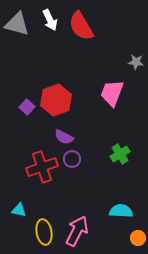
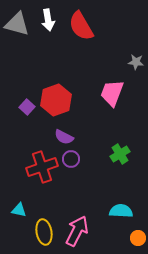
white arrow: moved 2 px left; rotated 15 degrees clockwise
purple circle: moved 1 px left
